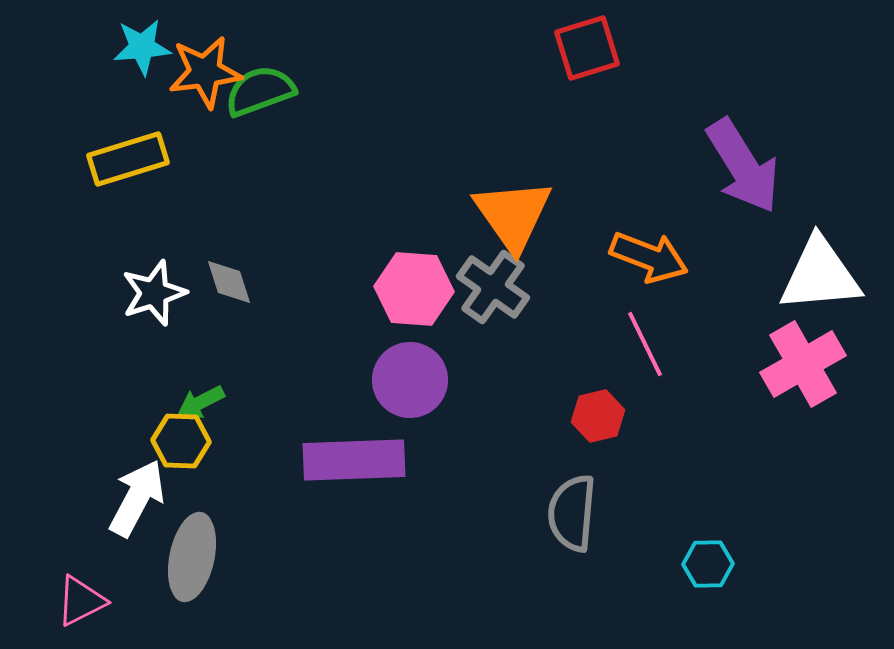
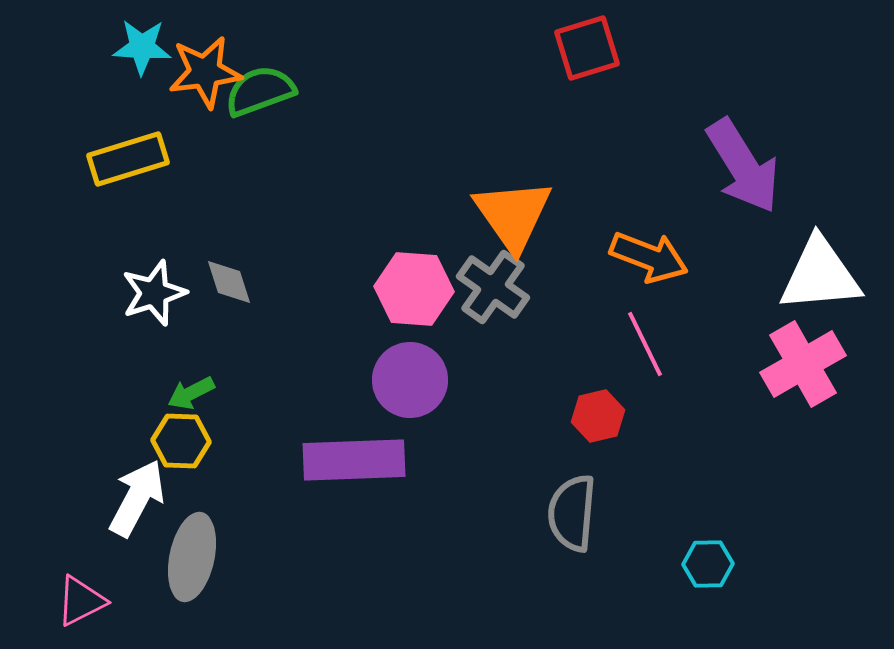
cyan star: rotated 8 degrees clockwise
green arrow: moved 10 px left, 9 px up
